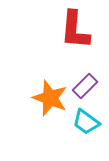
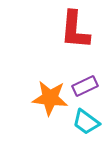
purple rectangle: rotated 20 degrees clockwise
orange star: rotated 15 degrees counterclockwise
